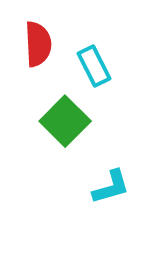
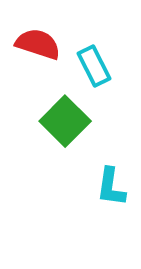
red semicircle: rotated 69 degrees counterclockwise
cyan L-shape: rotated 114 degrees clockwise
